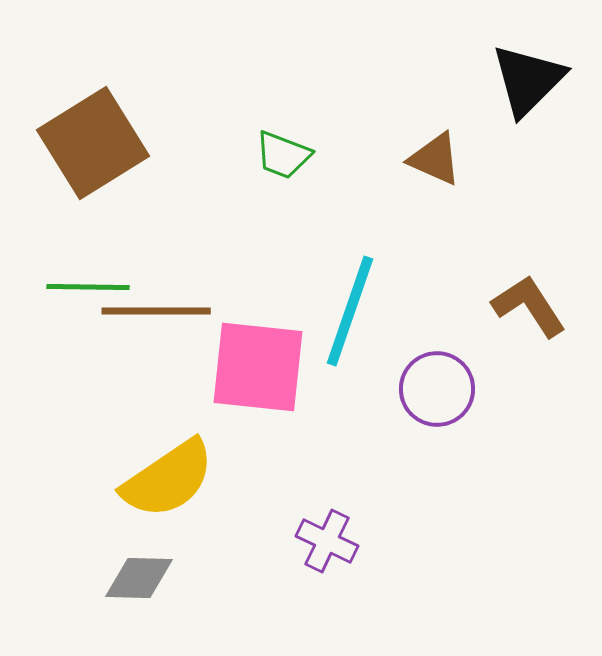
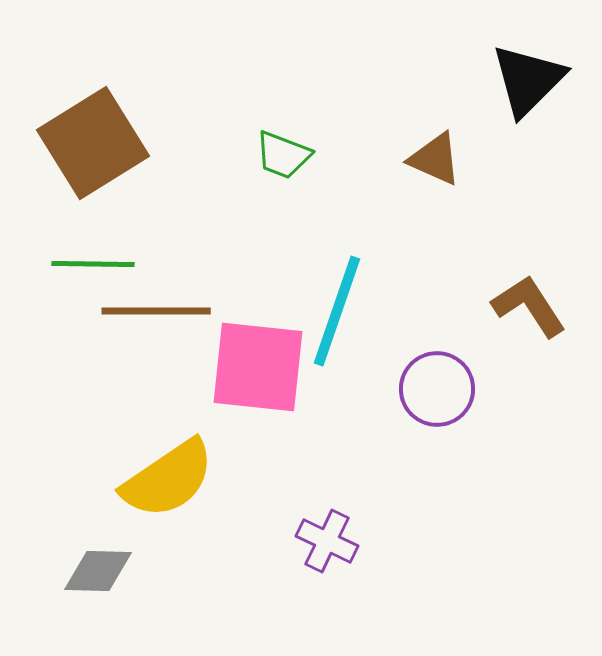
green line: moved 5 px right, 23 px up
cyan line: moved 13 px left
gray diamond: moved 41 px left, 7 px up
